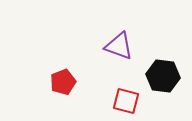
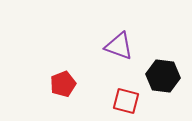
red pentagon: moved 2 px down
